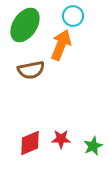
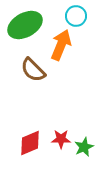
cyan circle: moved 3 px right
green ellipse: rotated 28 degrees clockwise
brown semicircle: moved 2 px right; rotated 56 degrees clockwise
green star: moved 9 px left, 1 px down
